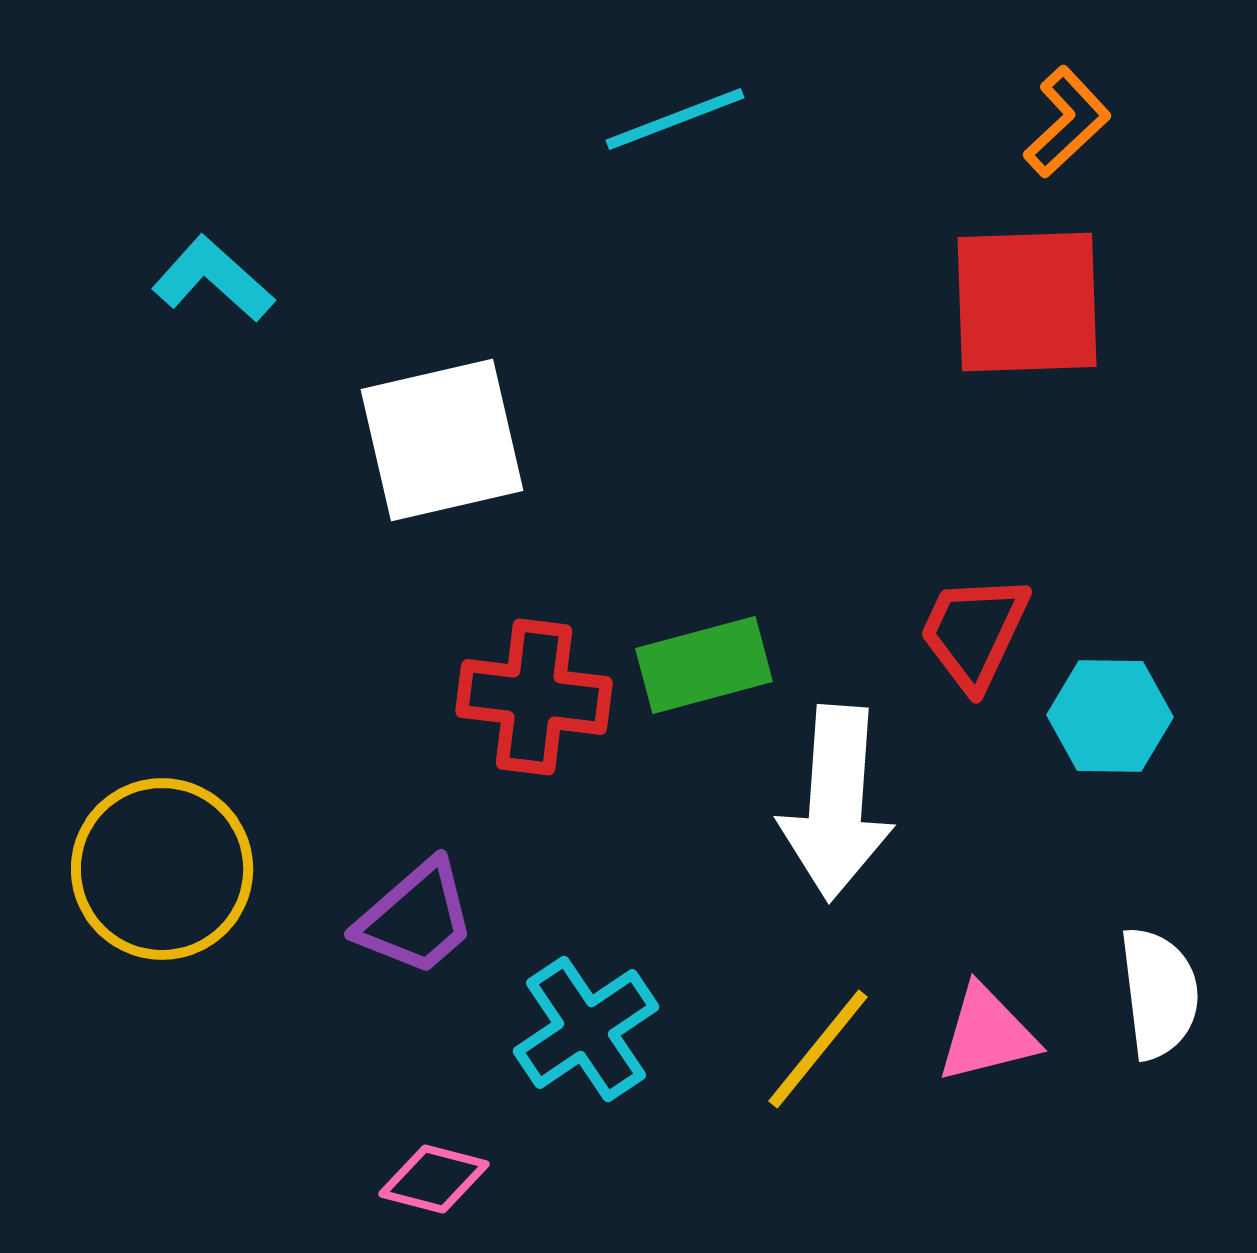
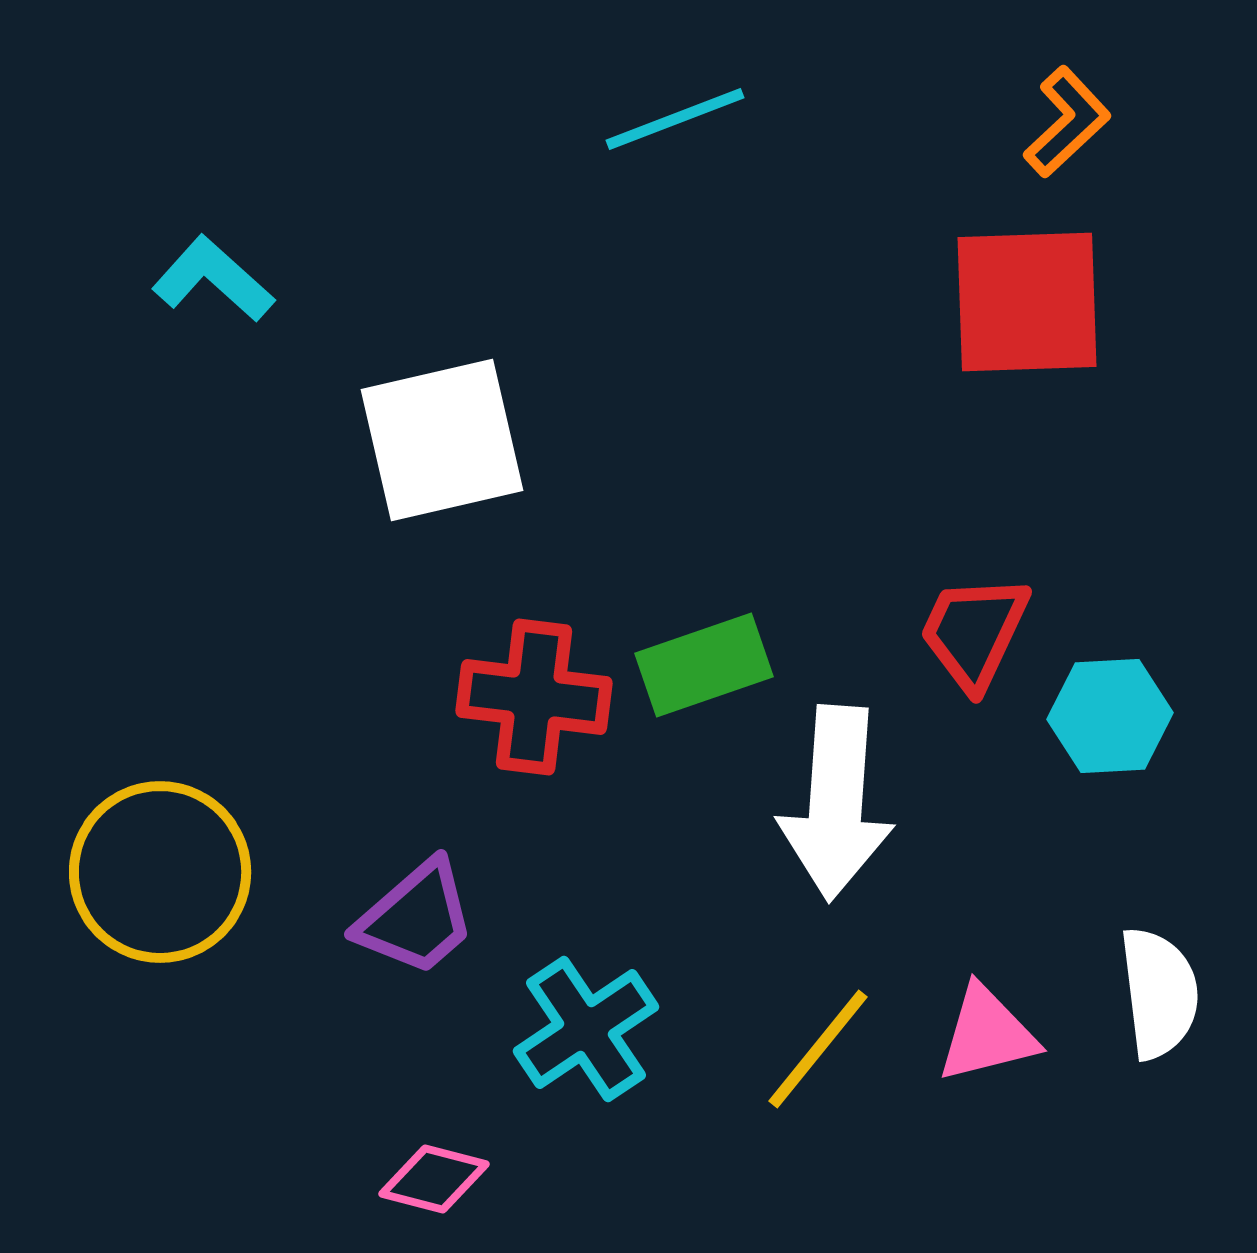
green rectangle: rotated 4 degrees counterclockwise
cyan hexagon: rotated 4 degrees counterclockwise
yellow circle: moved 2 px left, 3 px down
